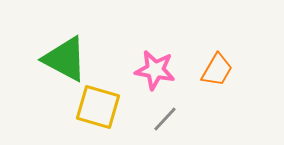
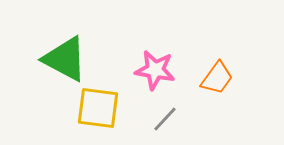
orange trapezoid: moved 8 px down; rotated 6 degrees clockwise
yellow square: moved 1 px down; rotated 9 degrees counterclockwise
